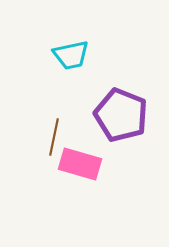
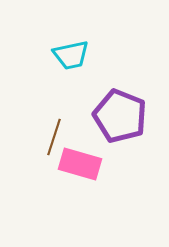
purple pentagon: moved 1 px left, 1 px down
brown line: rotated 6 degrees clockwise
